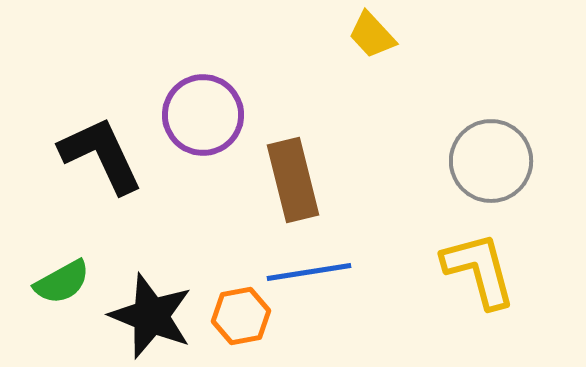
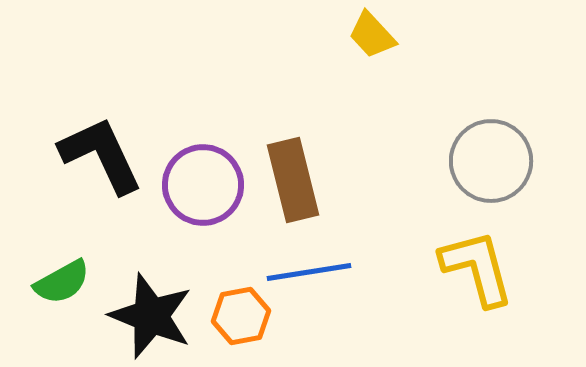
purple circle: moved 70 px down
yellow L-shape: moved 2 px left, 2 px up
